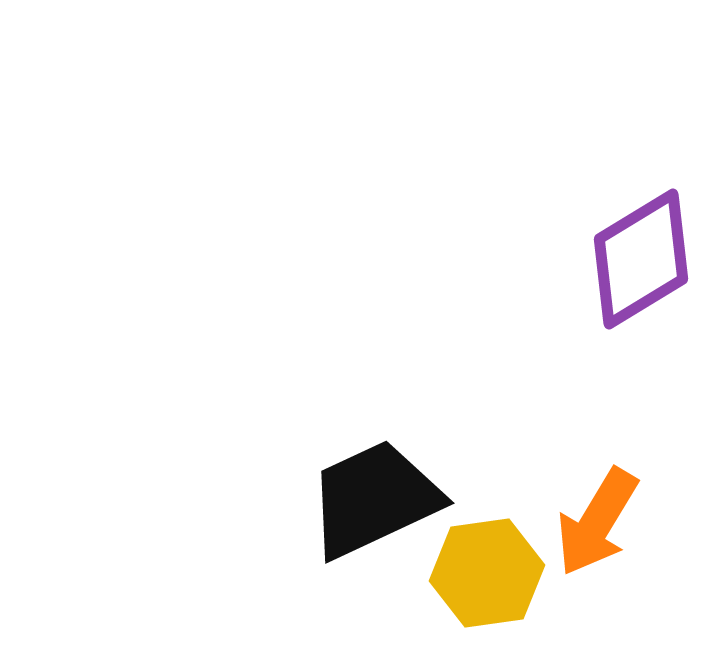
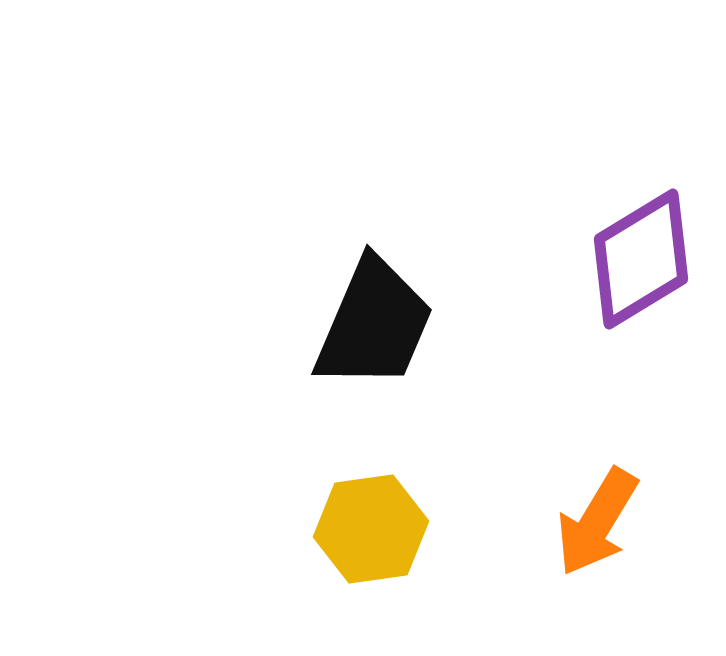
black trapezoid: moved 175 px up; rotated 138 degrees clockwise
yellow hexagon: moved 116 px left, 44 px up
